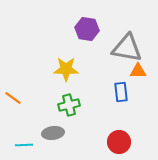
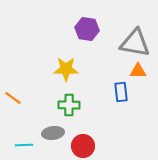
gray triangle: moved 8 px right, 5 px up
green cross: rotated 15 degrees clockwise
red circle: moved 36 px left, 4 px down
